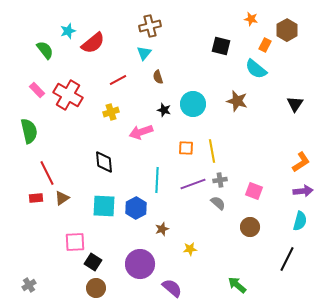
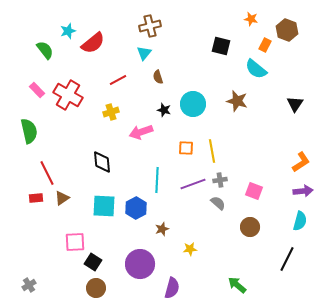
brown hexagon at (287, 30): rotated 10 degrees counterclockwise
black diamond at (104, 162): moved 2 px left
purple semicircle at (172, 288): rotated 65 degrees clockwise
